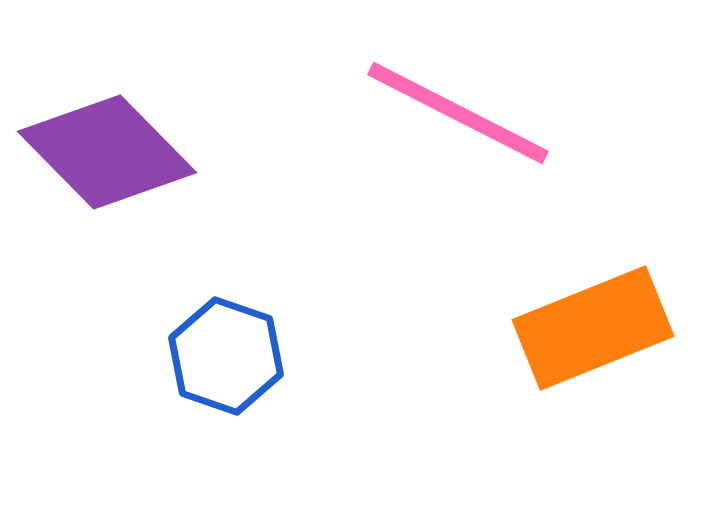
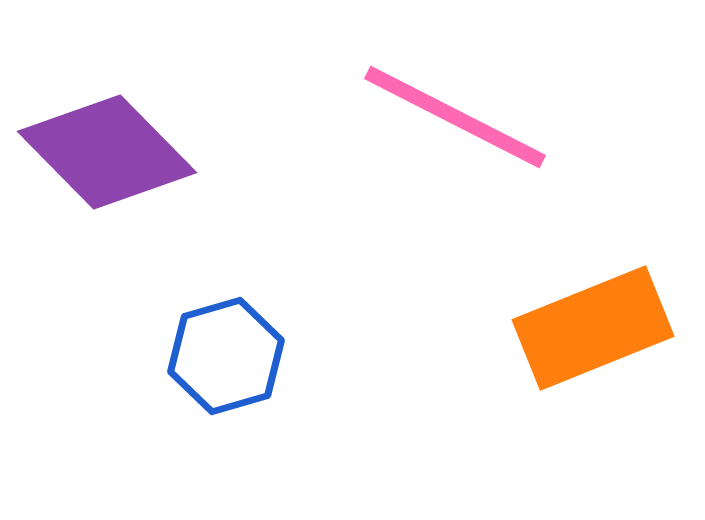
pink line: moved 3 px left, 4 px down
blue hexagon: rotated 25 degrees clockwise
